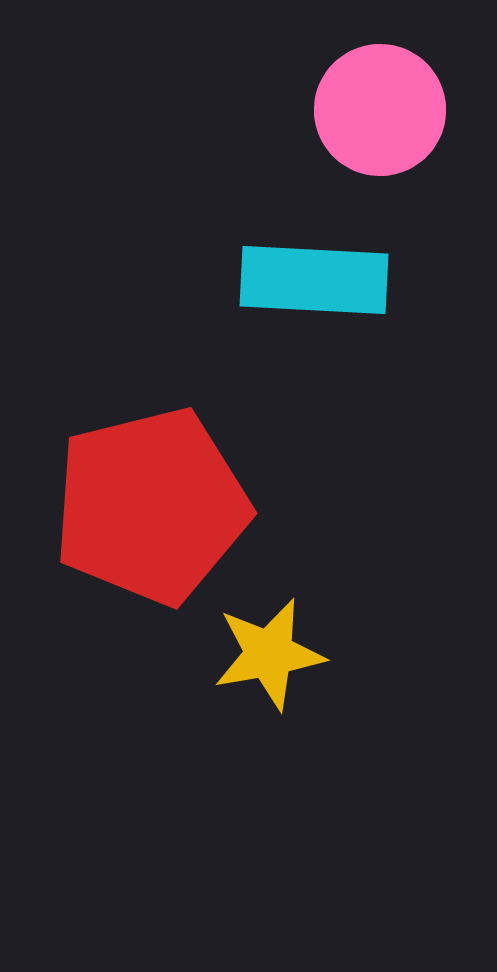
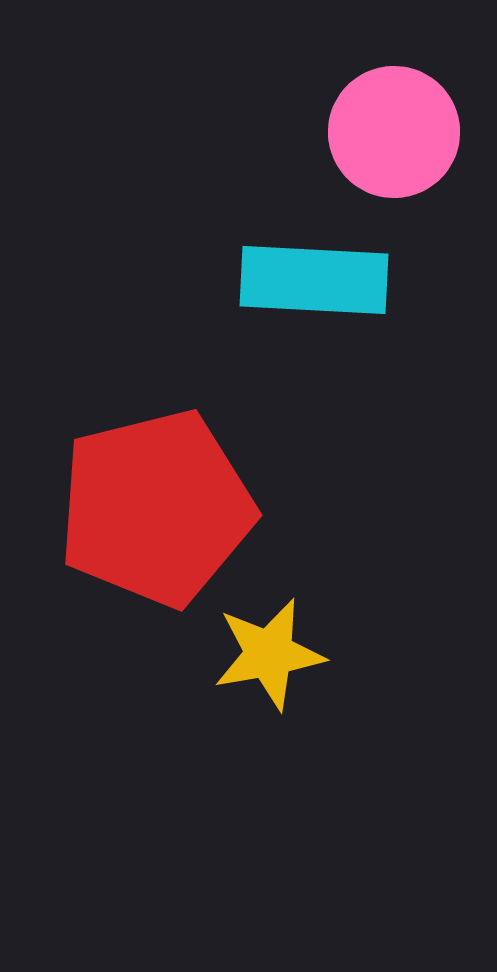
pink circle: moved 14 px right, 22 px down
red pentagon: moved 5 px right, 2 px down
